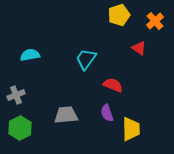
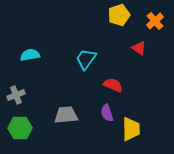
green hexagon: rotated 25 degrees clockwise
